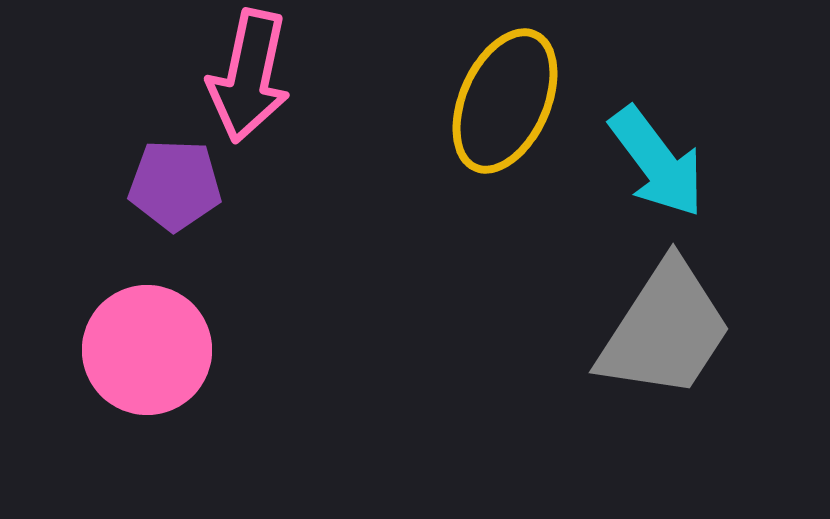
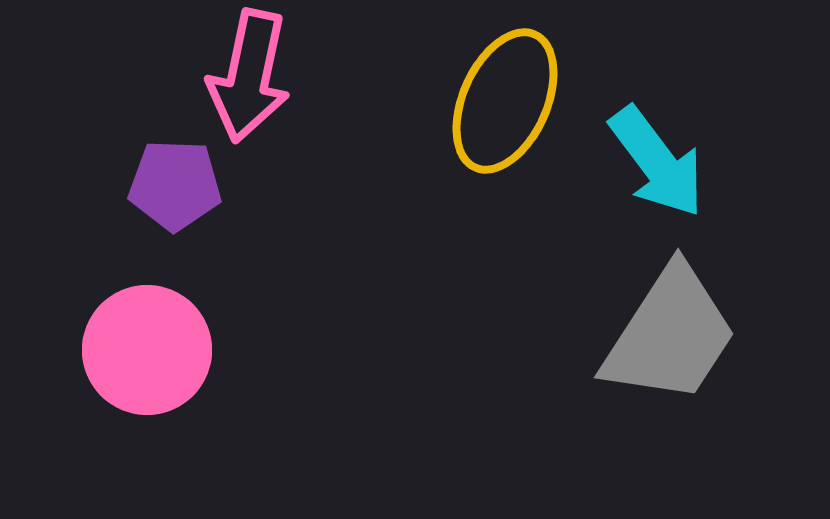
gray trapezoid: moved 5 px right, 5 px down
